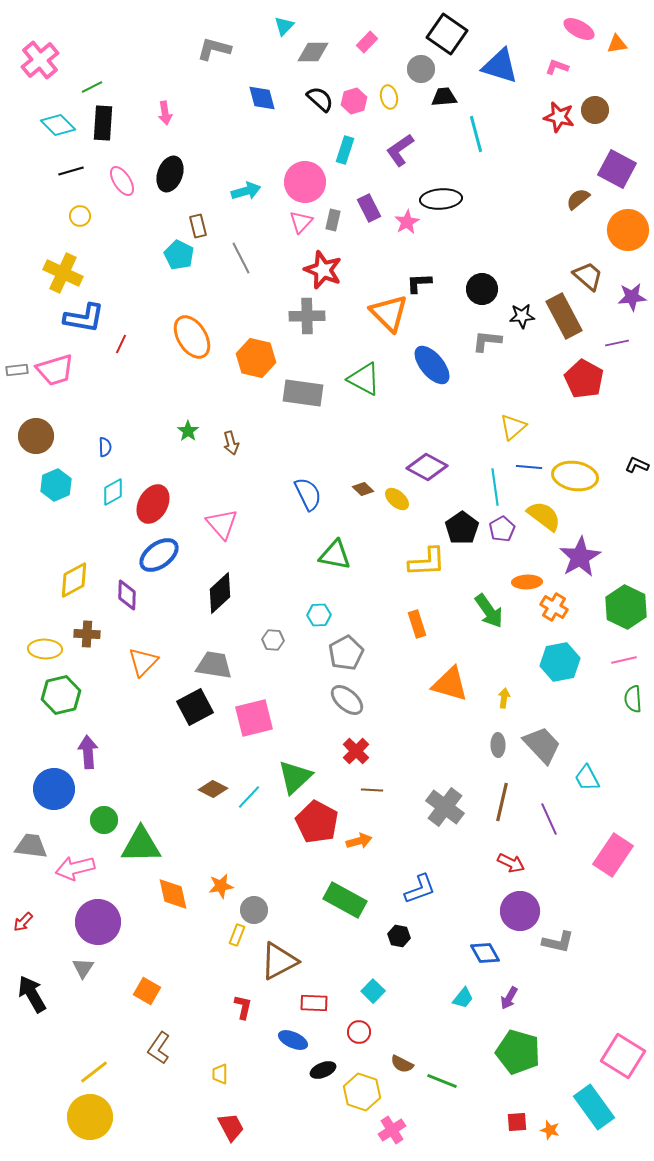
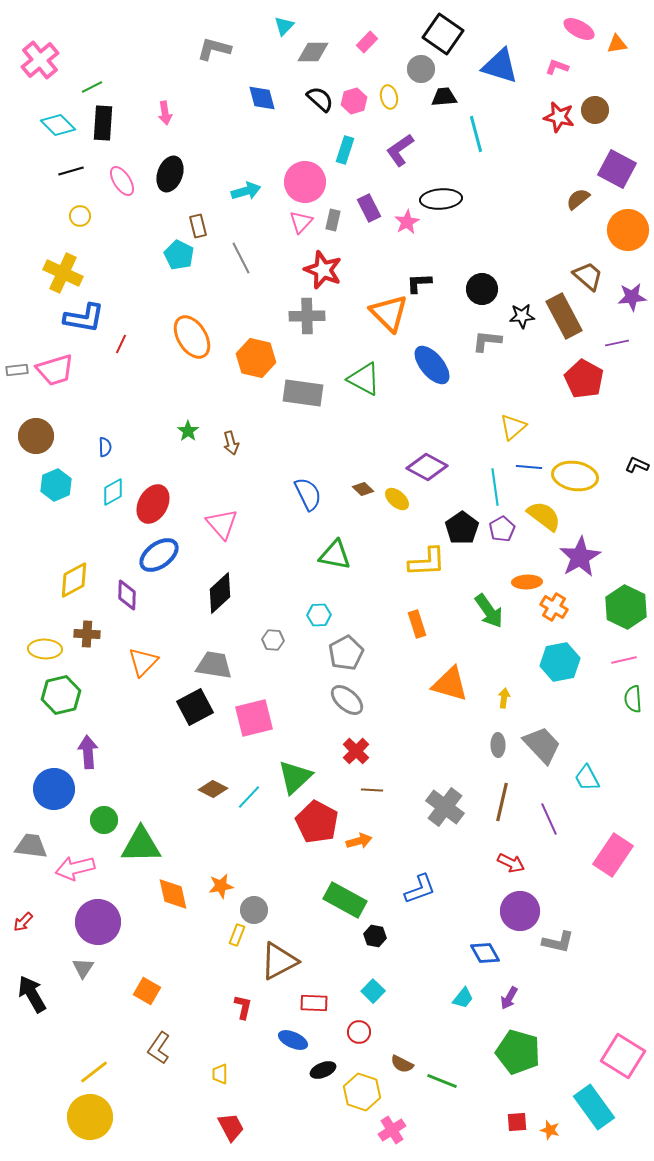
black square at (447, 34): moved 4 px left
black hexagon at (399, 936): moved 24 px left
